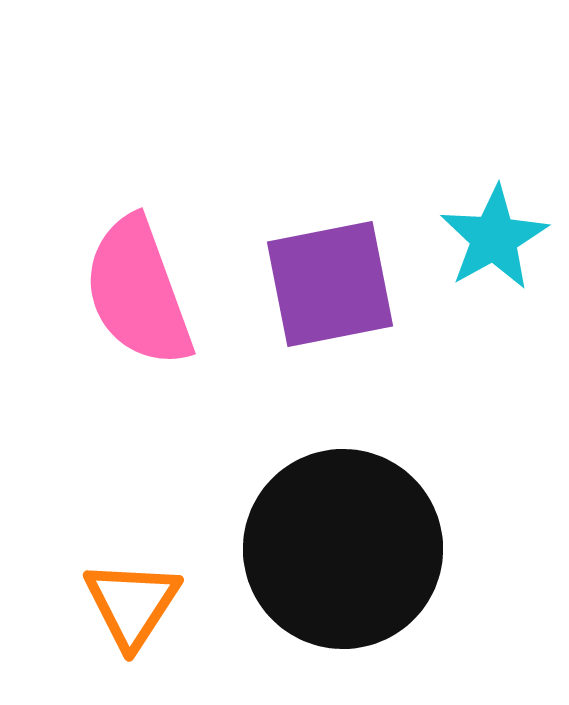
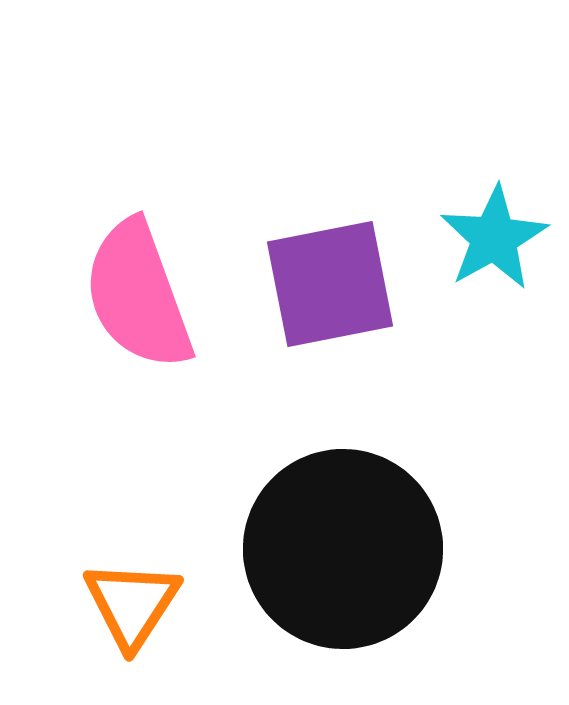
pink semicircle: moved 3 px down
